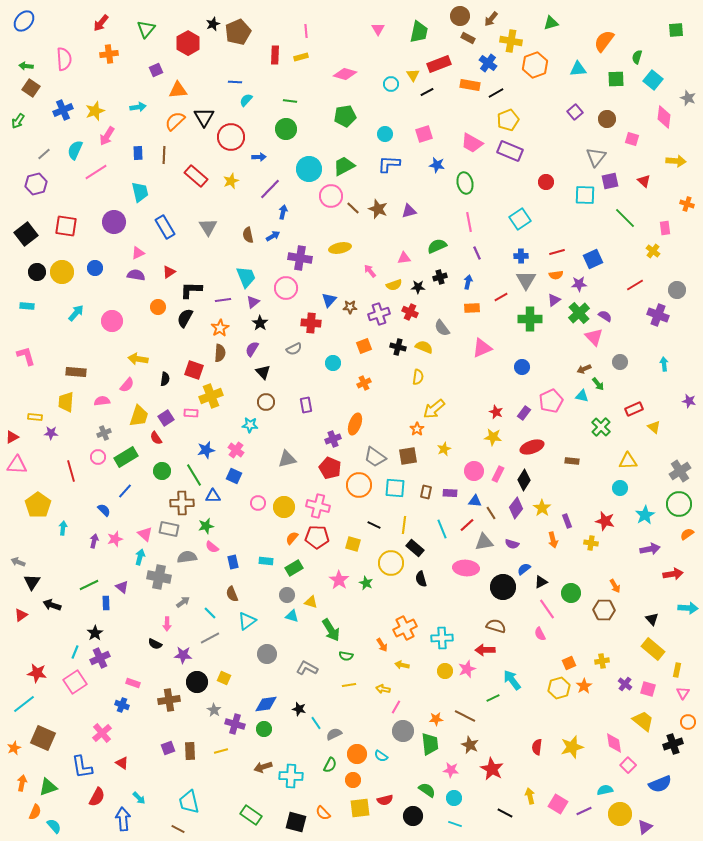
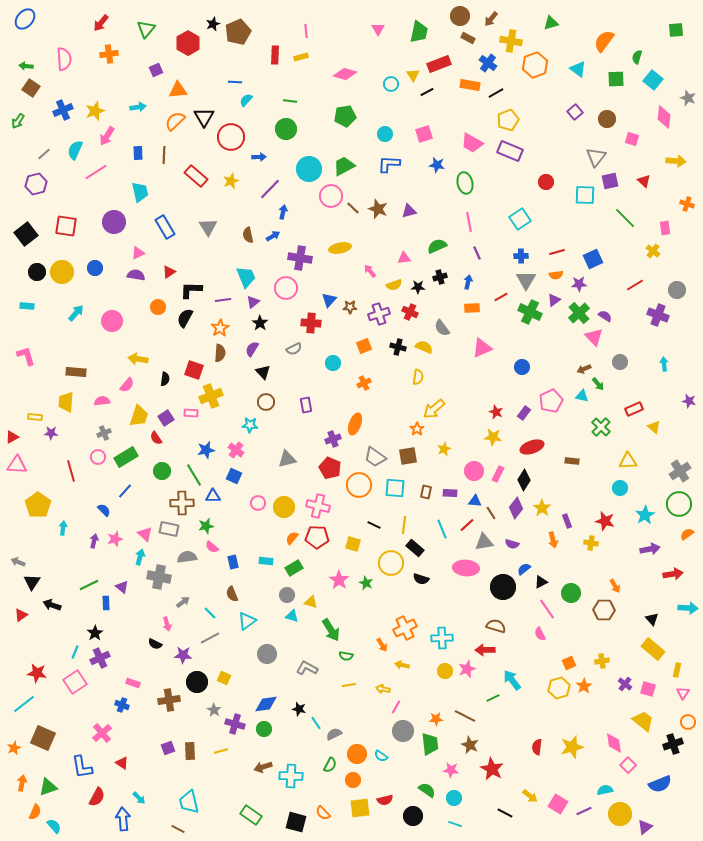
blue ellipse at (24, 21): moved 1 px right, 2 px up
cyan triangle at (578, 69): rotated 42 degrees clockwise
green cross at (530, 319): moved 7 px up; rotated 25 degrees clockwise
black semicircle at (421, 579): rotated 56 degrees counterclockwise
pink arrow at (167, 624): rotated 16 degrees counterclockwise
yellow arrow at (530, 796): rotated 140 degrees clockwise
